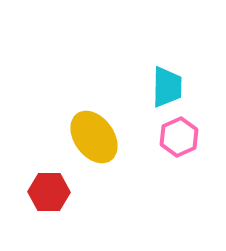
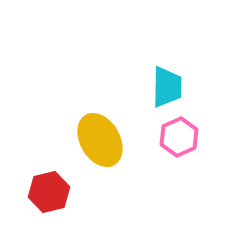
yellow ellipse: moved 6 px right, 3 px down; rotated 6 degrees clockwise
red hexagon: rotated 15 degrees counterclockwise
